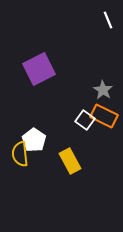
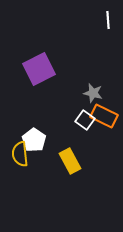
white line: rotated 18 degrees clockwise
gray star: moved 10 px left, 3 px down; rotated 18 degrees counterclockwise
